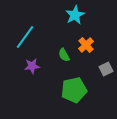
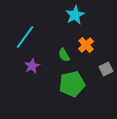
purple star: rotated 21 degrees counterclockwise
green pentagon: moved 2 px left, 6 px up
